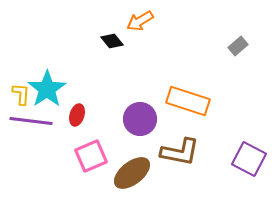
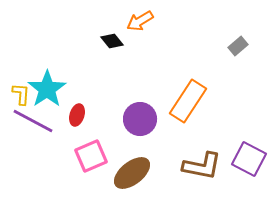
orange rectangle: rotated 75 degrees counterclockwise
purple line: moved 2 px right; rotated 21 degrees clockwise
brown L-shape: moved 22 px right, 14 px down
